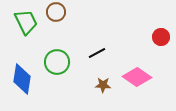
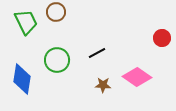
red circle: moved 1 px right, 1 px down
green circle: moved 2 px up
